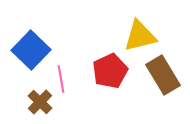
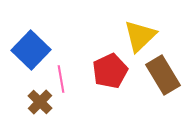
yellow triangle: rotated 30 degrees counterclockwise
